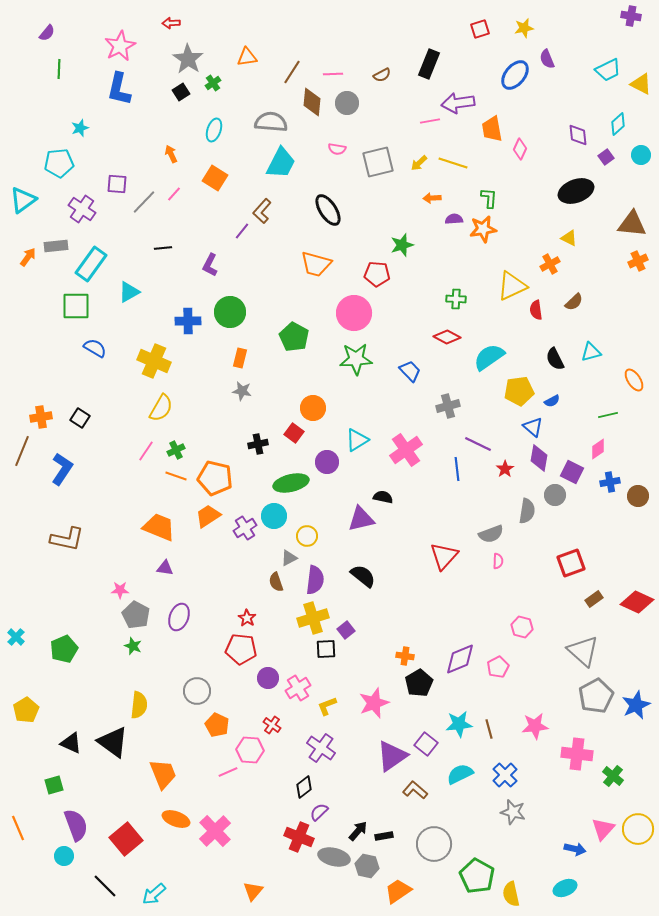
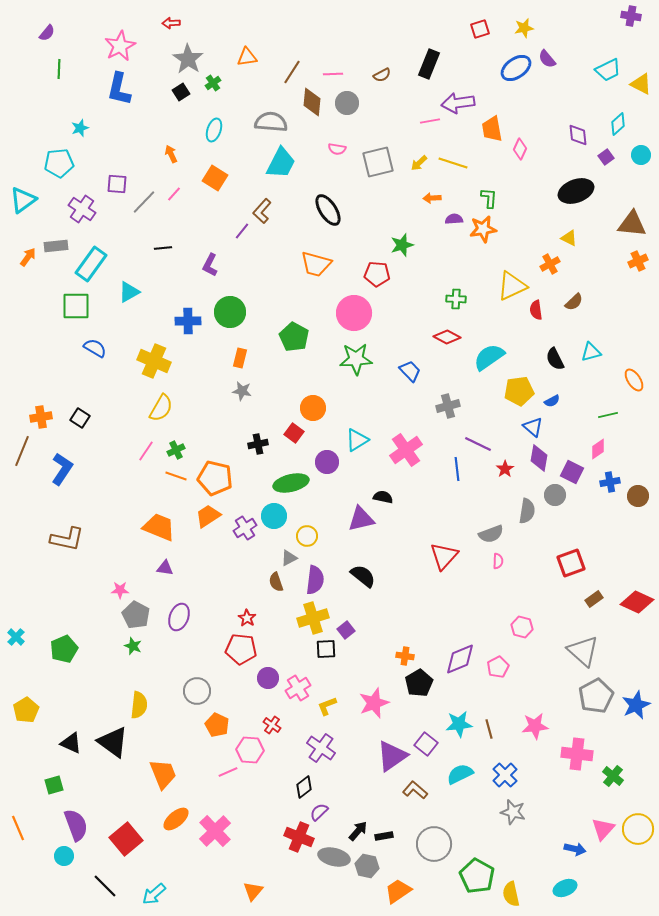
purple semicircle at (547, 59): rotated 18 degrees counterclockwise
blue ellipse at (515, 75): moved 1 px right, 7 px up; rotated 16 degrees clockwise
orange ellipse at (176, 819): rotated 60 degrees counterclockwise
